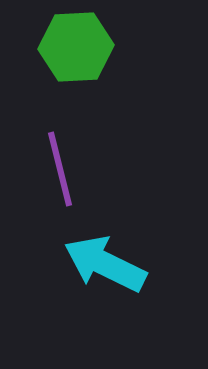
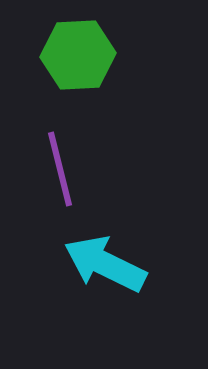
green hexagon: moved 2 px right, 8 px down
